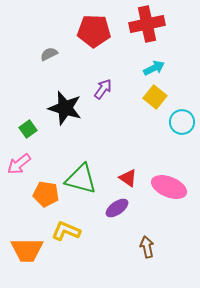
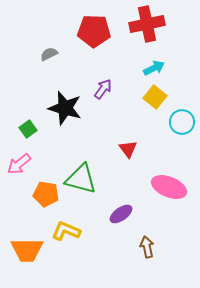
red triangle: moved 29 px up; rotated 18 degrees clockwise
purple ellipse: moved 4 px right, 6 px down
